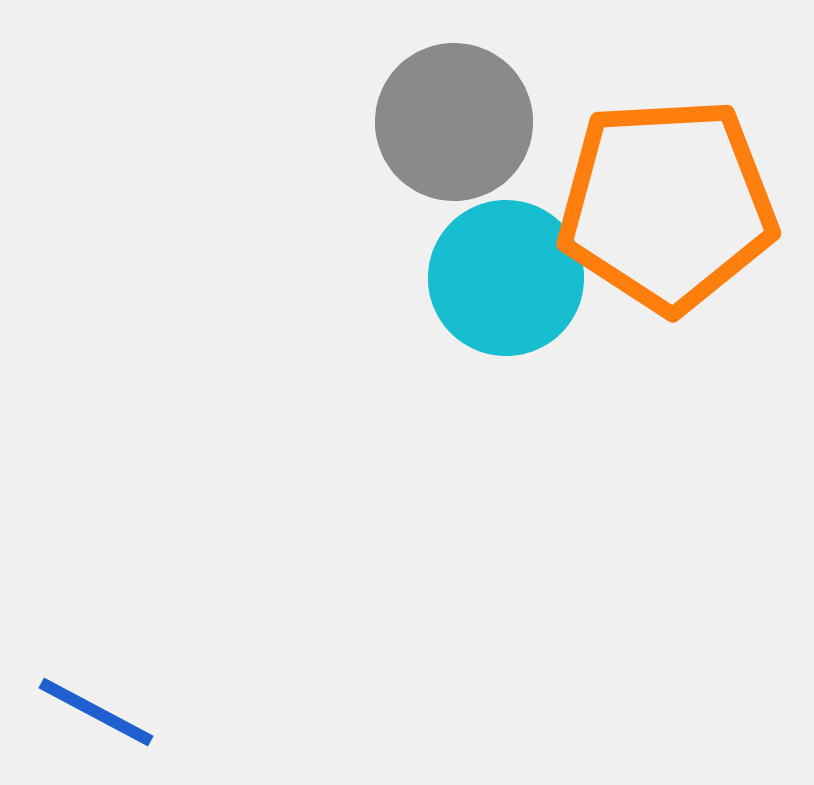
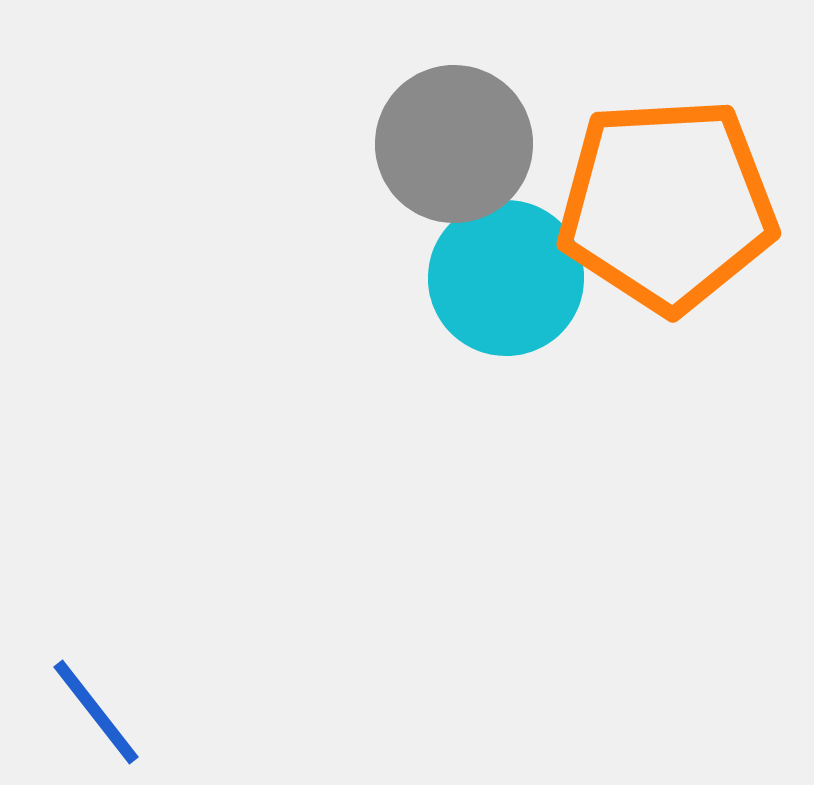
gray circle: moved 22 px down
blue line: rotated 24 degrees clockwise
